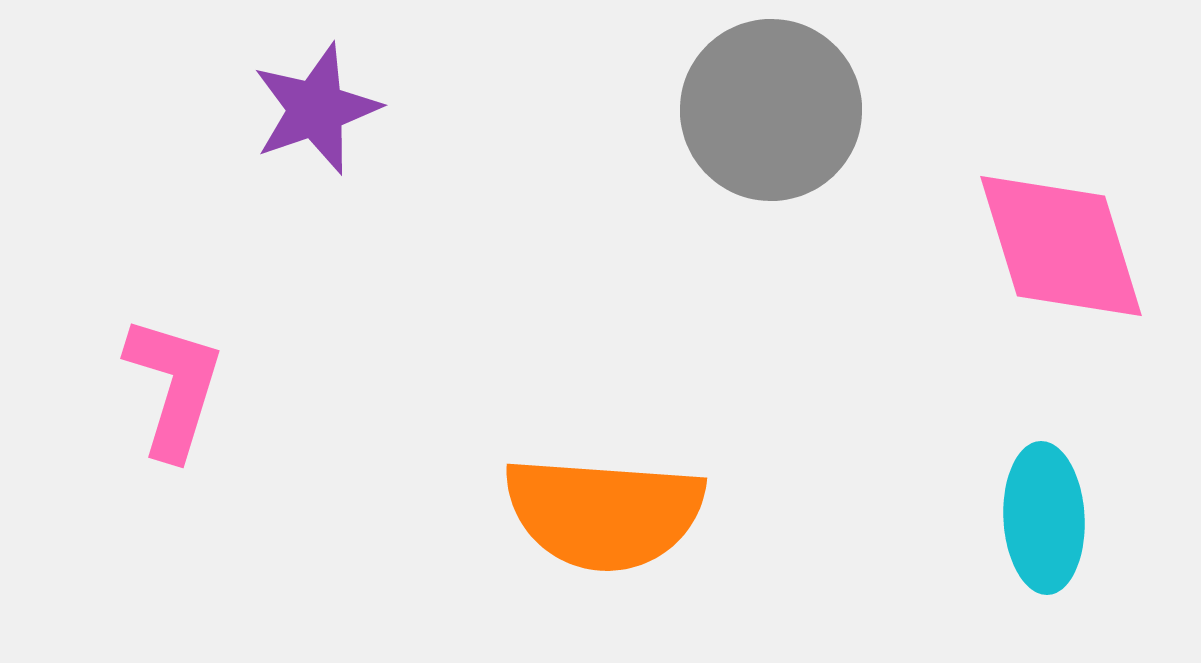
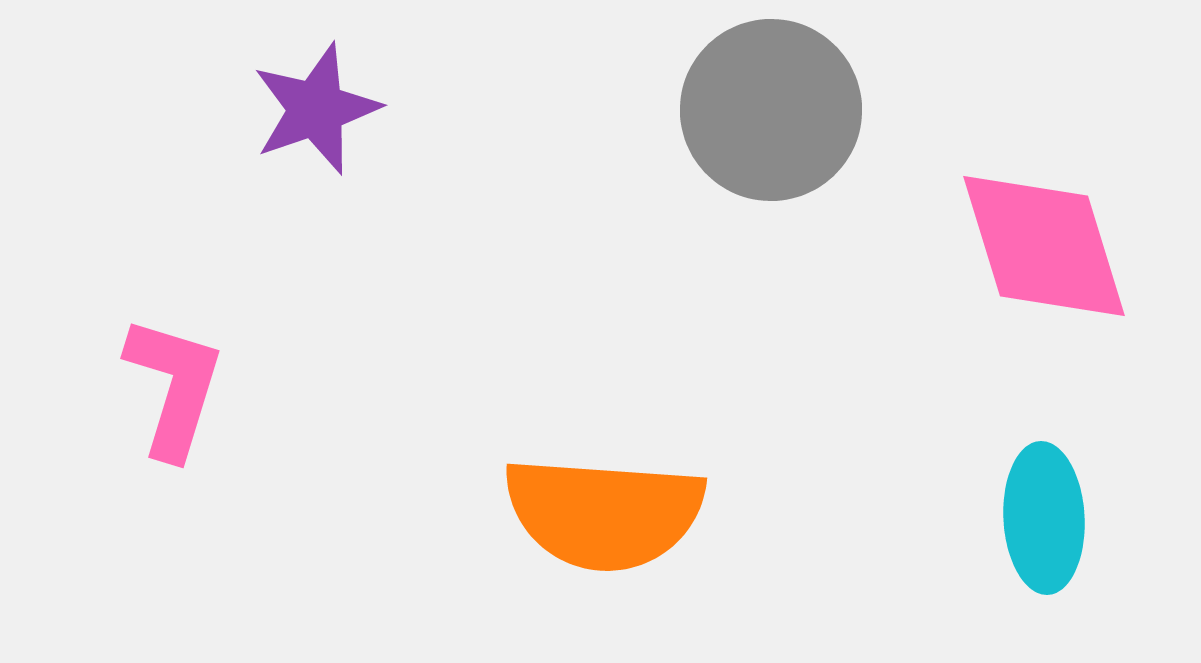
pink diamond: moved 17 px left
